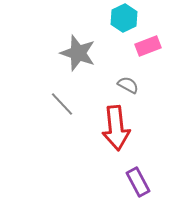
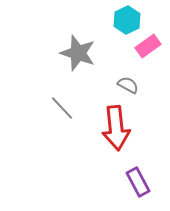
cyan hexagon: moved 3 px right, 2 px down
pink rectangle: rotated 15 degrees counterclockwise
gray line: moved 4 px down
